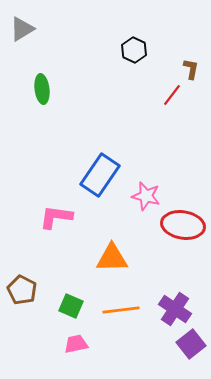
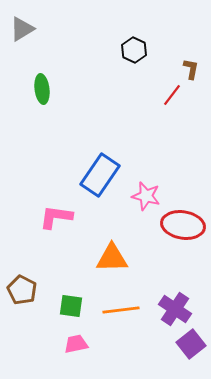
green square: rotated 15 degrees counterclockwise
